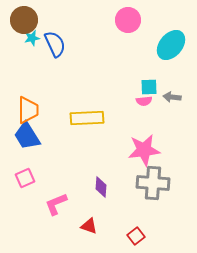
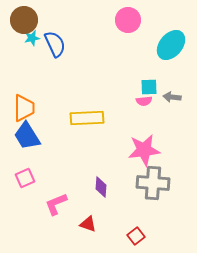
orange trapezoid: moved 4 px left, 2 px up
red triangle: moved 1 px left, 2 px up
